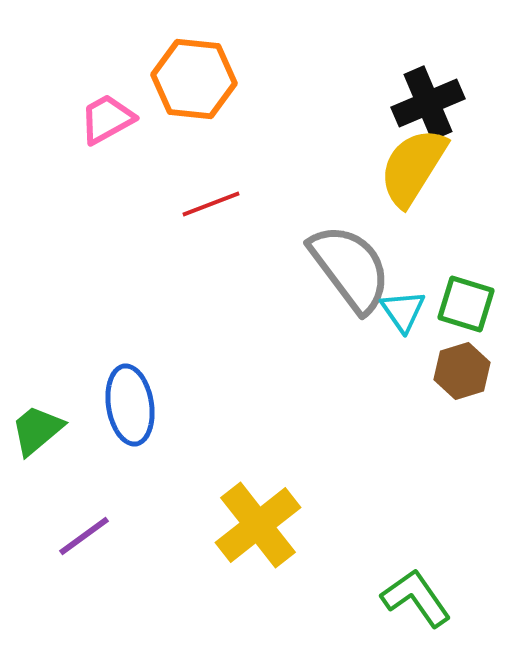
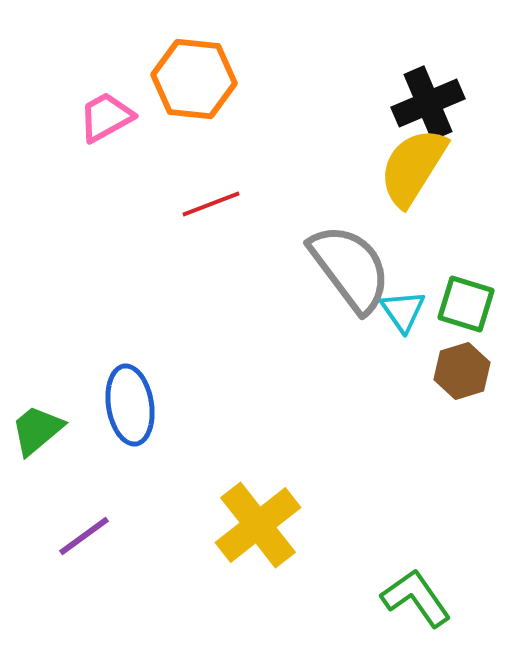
pink trapezoid: moved 1 px left, 2 px up
